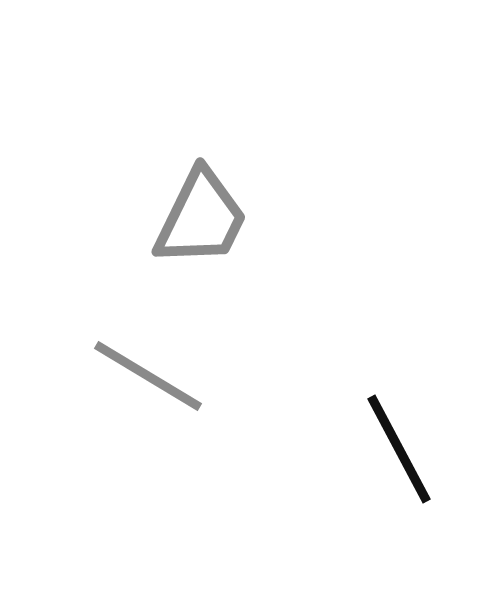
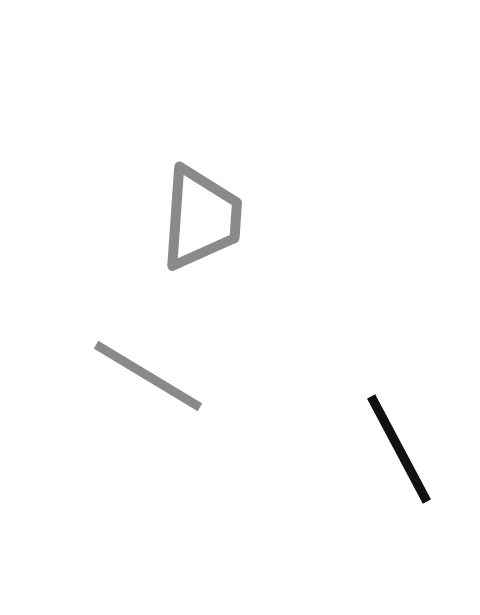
gray trapezoid: rotated 22 degrees counterclockwise
